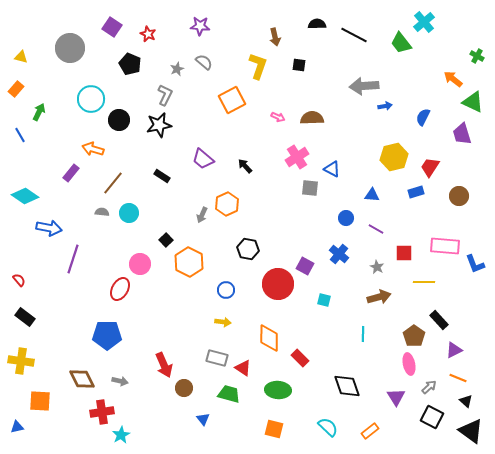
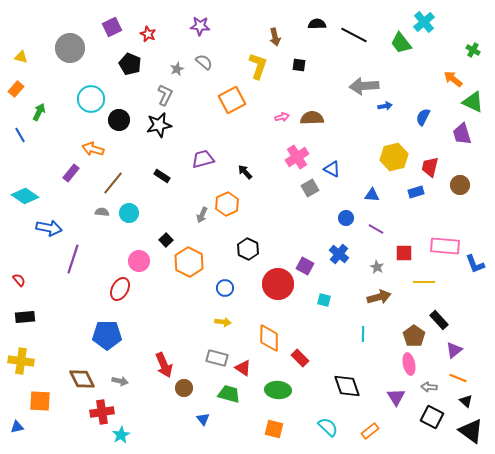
purple square at (112, 27): rotated 30 degrees clockwise
green cross at (477, 56): moved 4 px left, 6 px up
pink arrow at (278, 117): moved 4 px right; rotated 40 degrees counterclockwise
purple trapezoid at (203, 159): rotated 125 degrees clockwise
black arrow at (245, 166): moved 6 px down
red trapezoid at (430, 167): rotated 20 degrees counterclockwise
gray square at (310, 188): rotated 36 degrees counterclockwise
brown circle at (459, 196): moved 1 px right, 11 px up
black hexagon at (248, 249): rotated 15 degrees clockwise
pink circle at (140, 264): moved 1 px left, 3 px up
blue circle at (226, 290): moved 1 px left, 2 px up
black rectangle at (25, 317): rotated 42 degrees counterclockwise
purple triangle at (454, 350): rotated 12 degrees counterclockwise
gray arrow at (429, 387): rotated 133 degrees counterclockwise
